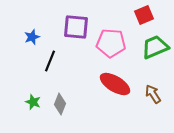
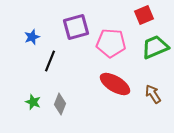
purple square: rotated 20 degrees counterclockwise
